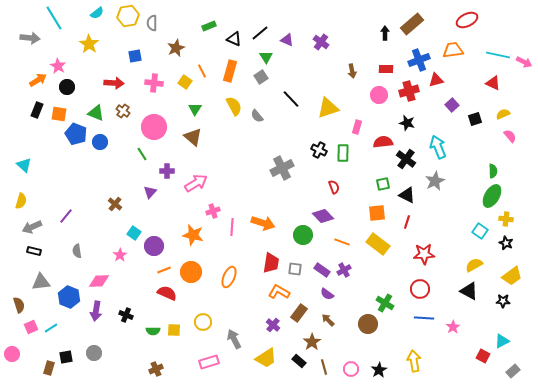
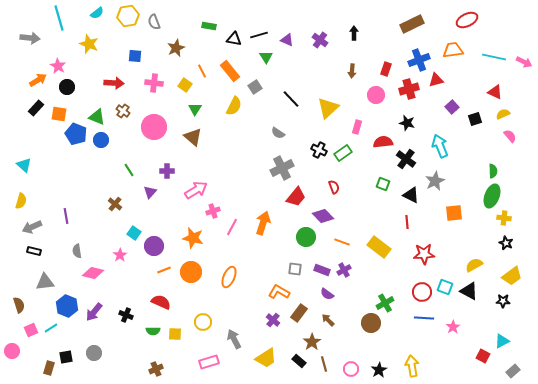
cyan line at (54, 18): moved 5 px right; rotated 15 degrees clockwise
gray semicircle at (152, 23): moved 2 px right, 1 px up; rotated 21 degrees counterclockwise
brown rectangle at (412, 24): rotated 15 degrees clockwise
green rectangle at (209, 26): rotated 32 degrees clockwise
black line at (260, 33): moved 1 px left, 2 px down; rotated 24 degrees clockwise
black arrow at (385, 33): moved 31 px left
black triangle at (234, 39): rotated 14 degrees counterclockwise
purple cross at (321, 42): moved 1 px left, 2 px up
yellow star at (89, 44): rotated 12 degrees counterclockwise
cyan line at (498, 55): moved 4 px left, 2 px down
blue square at (135, 56): rotated 16 degrees clockwise
red rectangle at (386, 69): rotated 72 degrees counterclockwise
orange rectangle at (230, 71): rotated 55 degrees counterclockwise
brown arrow at (352, 71): rotated 16 degrees clockwise
gray square at (261, 77): moved 6 px left, 10 px down
yellow square at (185, 82): moved 3 px down
red triangle at (493, 83): moved 2 px right, 9 px down
red cross at (409, 91): moved 2 px up
pink circle at (379, 95): moved 3 px left
purple square at (452, 105): moved 2 px down
yellow semicircle at (234, 106): rotated 54 degrees clockwise
yellow triangle at (328, 108): rotated 25 degrees counterclockwise
black rectangle at (37, 110): moved 1 px left, 2 px up; rotated 21 degrees clockwise
green triangle at (96, 113): moved 1 px right, 4 px down
gray semicircle at (257, 116): moved 21 px right, 17 px down; rotated 16 degrees counterclockwise
blue circle at (100, 142): moved 1 px right, 2 px up
cyan arrow at (438, 147): moved 2 px right, 1 px up
green rectangle at (343, 153): rotated 54 degrees clockwise
green line at (142, 154): moved 13 px left, 16 px down
pink arrow at (196, 183): moved 7 px down
green square at (383, 184): rotated 32 degrees clockwise
black triangle at (407, 195): moved 4 px right
green ellipse at (492, 196): rotated 10 degrees counterclockwise
orange square at (377, 213): moved 77 px right
purple line at (66, 216): rotated 49 degrees counterclockwise
yellow cross at (506, 219): moved 2 px left, 1 px up
red line at (407, 222): rotated 24 degrees counterclockwise
orange arrow at (263, 223): rotated 90 degrees counterclockwise
pink line at (232, 227): rotated 24 degrees clockwise
cyan square at (480, 231): moved 35 px left, 56 px down; rotated 14 degrees counterclockwise
orange star at (193, 235): moved 3 px down
green circle at (303, 235): moved 3 px right, 2 px down
yellow rectangle at (378, 244): moved 1 px right, 3 px down
red trapezoid at (271, 263): moved 25 px right, 66 px up; rotated 30 degrees clockwise
purple rectangle at (322, 270): rotated 14 degrees counterclockwise
pink diamond at (99, 281): moved 6 px left, 8 px up; rotated 15 degrees clockwise
gray triangle at (41, 282): moved 4 px right
red circle at (420, 289): moved 2 px right, 3 px down
red semicircle at (167, 293): moved 6 px left, 9 px down
blue hexagon at (69, 297): moved 2 px left, 9 px down
green cross at (385, 303): rotated 30 degrees clockwise
purple arrow at (96, 311): moved 2 px left, 1 px down; rotated 30 degrees clockwise
brown circle at (368, 324): moved 3 px right, 1 px up
purple cross at (273, 325): moved 5 px up
pink square at (31, 327): moved 3 px down
yellow square at (174, 330): moved 1 px right, 4 px down
pink circle at (12, 354): moved 3 px up
yellow arrow at (414, 361): moved 2 px left, 5 px down
brown line at (324, 367): moved 3 px up
